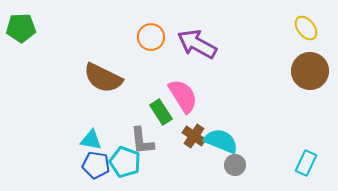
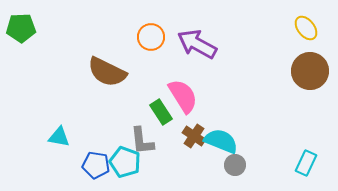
brown semicircle: moved 4 px right, 6 px up
cyan triangle: moved 32 px left, 3 px up
